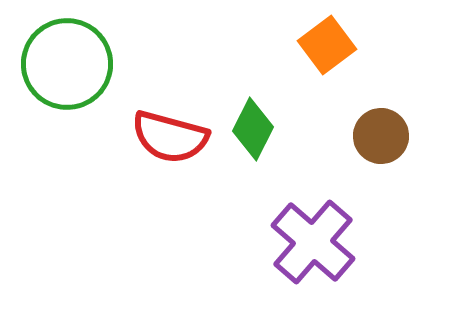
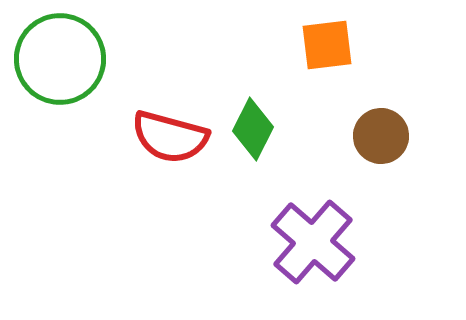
orange square: rotated 30 degrees clockwise
green circle: moved 7 px left, 5 px up
